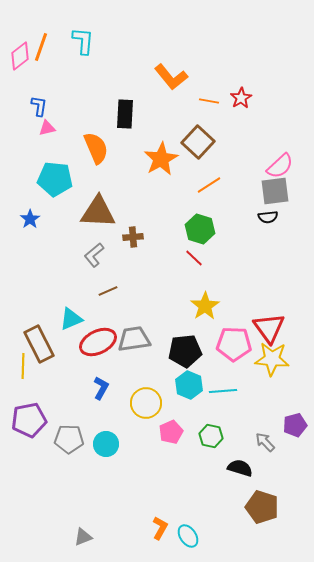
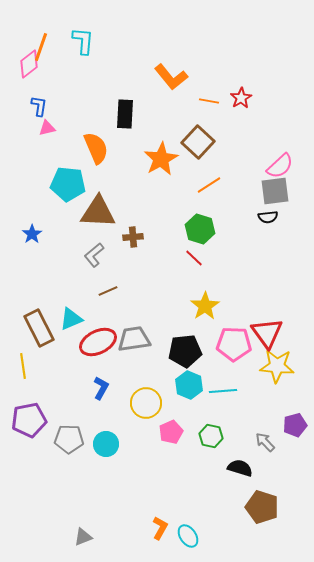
pink diamond at (20, 56): moved 9 px right, 8 px down
cyan pentagon at (55, 179): moved 13 px right, 5 px down
blue star at (30, 219): moved 2 px right, 15 px down
red triangle at (269, 328): moved 2 px left, 5 px down
brown rectangle at (39, 344): moved 16 px up
yellow star at (272, 359): moved 5 px right, 7 px down
yellow line at (23, 366): rotated 10 degrees counterclockwise
